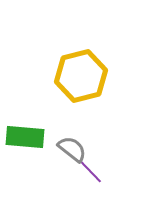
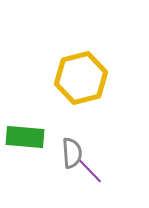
yellow hexagon: moved 2 px down
gray semicircle: moved 4 px down; rotated 48 degrees clockwise
